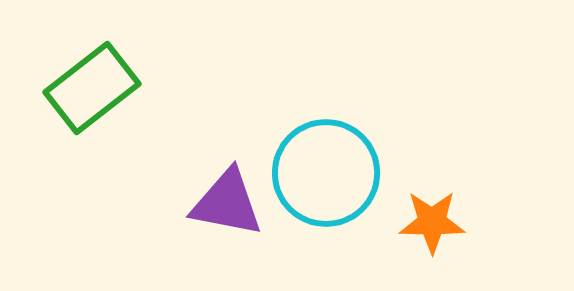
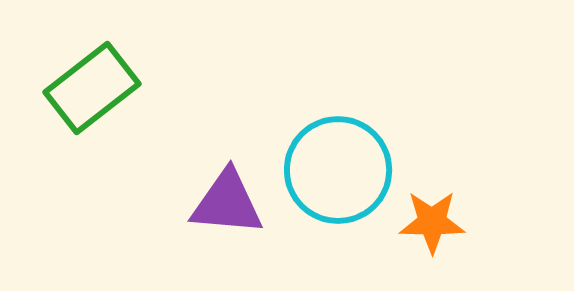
cyan circle: moved 12 px right, 3 px up
purple triangle: rotated 6 degrees counterclockwise
